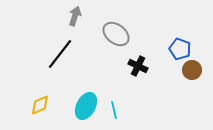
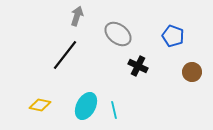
gray arrow: moved 2 px right
gray ellipse: moved 2 px right
blue pentagon: moved 7 px left, 13 px up
black line: moved 5 px right, 1 px down
brown circle: moved 2 px down
yellow diamond: rotated 35 degrees clockwise
